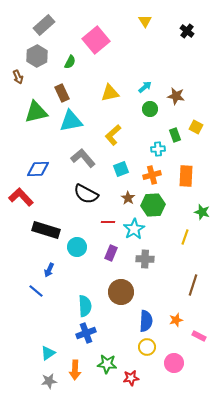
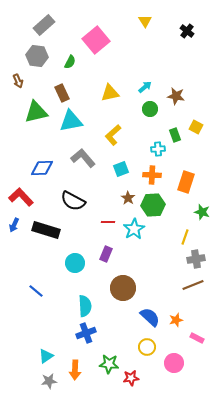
gray hexagon at (37, 56): rotated 25 degrees counterclockwise
brown arrow at (18, 77): moved 4 px down
blue diamond at (38, 169): moved 4 px right, 1 px up
orange cross at (152, 175): rotated 18 degrees clockwise
orange rectangle at (186, 176): moved 6 px down; rotated 15 degrees clockwise
black semicircle at (86, 194): moved 13 px left, 7 px down
cyan circle at (77, 247): moved 2 px left, 16 px down
purple rectangle at (111, 253): moved 5 px left, 1 px down
gray cross at (145, 259): moved 51 px right; rotated 12 degrees counterclockwise
blue arrow at (49, 270): moved 35 px left, 45 px up
brown line at (193, 285): rotated 50 degrees clockwise
brown circle at (121, 292): moved 2 px right, 4 px up
blue semicircle at (146, 321): moved 4 px right, 4 px up; rotated 50 degrees counterclockwise
pink rectangle at (199, 336): moved 2 px left, 2 px down
cyan triangle at (48, 353): moved 2 px left, 3 px down
green star at (107, 364): moved 2 px right
